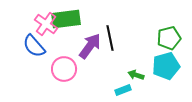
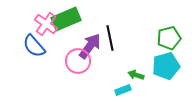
green rectangle: rotated 16 degrees counterclockwise
pink circle: moved 14 px right, 8 px up
